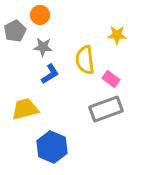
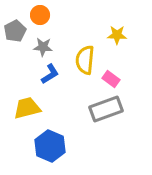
yellow semicircle: rotated 12 degrees clockwise
yellow trapezoid: moved 2 px right, 1 px up
blue hexagon: moved 2 px left, 1 px up
